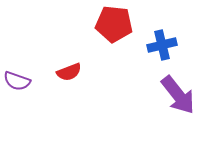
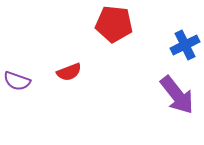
blue cross: moved 23 px right; rotated 12 degrees counterclockwise
purple arrow: moved 1 px left
